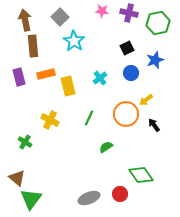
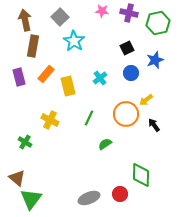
brown rectangle: rotated 15 degrees clockwise
orange rectangle: rotated 36 degrees counterclockwise
green semicircle: moved 1 px left, 3 px up
green diamond: rotated 35 degrees clockwise
